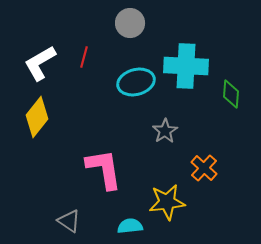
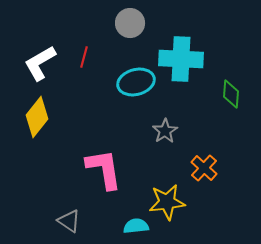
cyan cross: moved 5 px left, 7 px up
cyan semicircle: moved 6 px right
